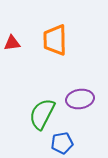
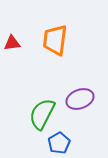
orange trapezoid: rotated 8 degrees clockwise
purple ellipse: rotated 12 degrees counterclockwise
blue pentagon: moved 3 px left; rotated 20 degrees counterclockwise
